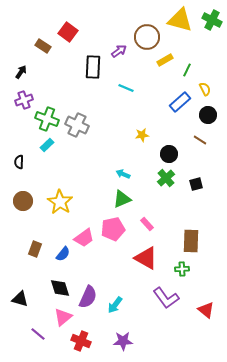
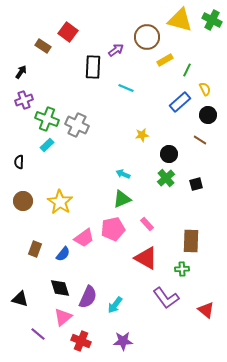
purple arrow at (119, 51): moved 3 px left, 1 px up
